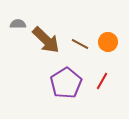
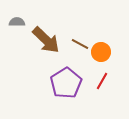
gray semicircle: moved 1 px left, 2 px up
orange circle: moved 7 px left, 10 px down
